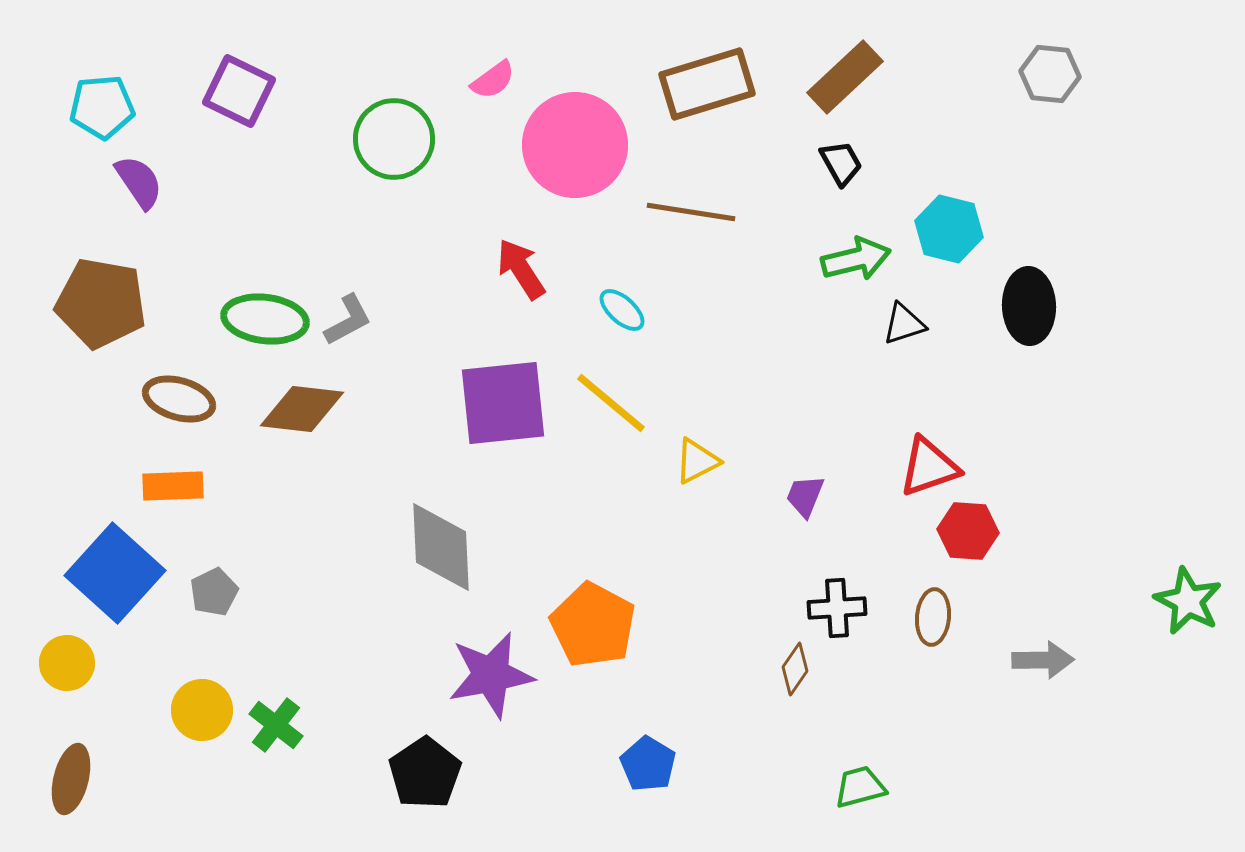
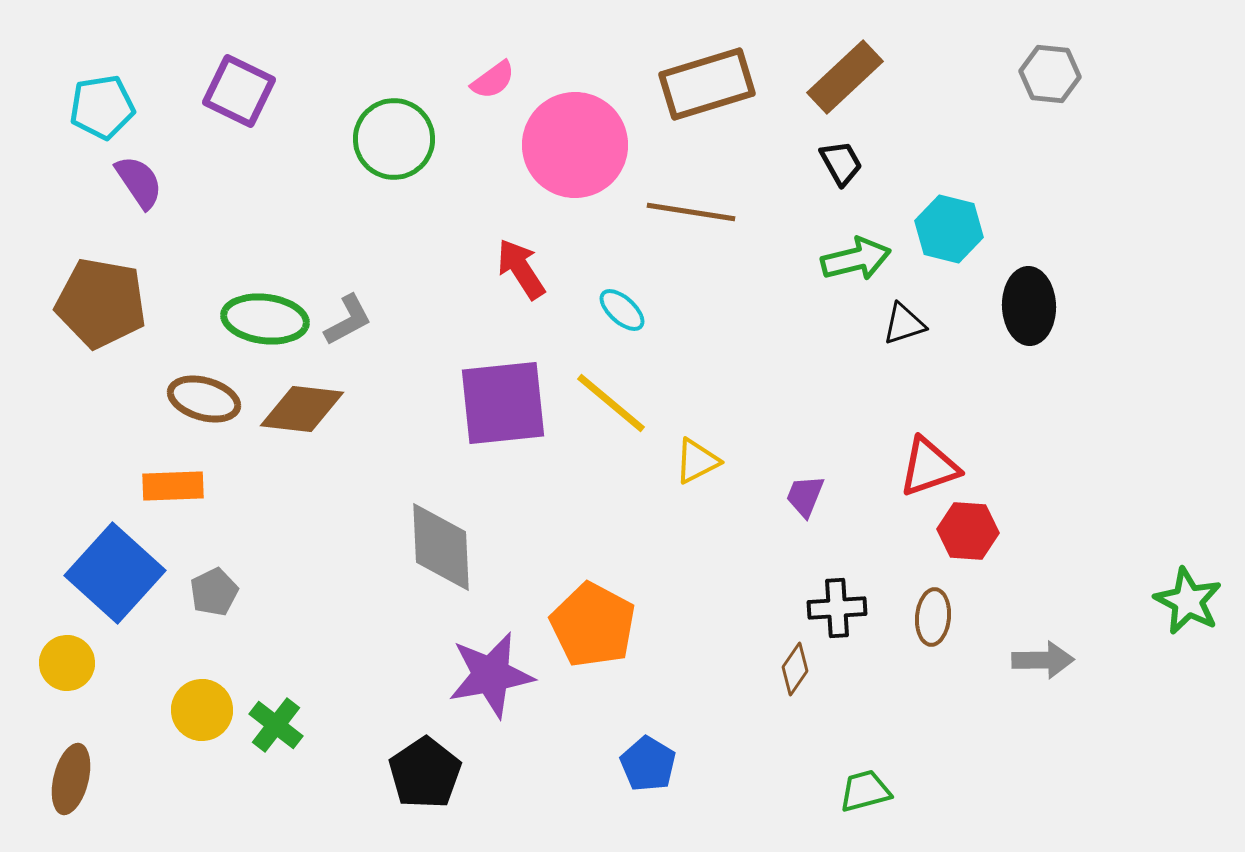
cyan pentagon at (102, 107): rotated 4 degrees counterclockwise
brown ellipse at (179, 399): moved 25 px right
green trapezoid at (860, 787): moved 5 px right, 4 px down
